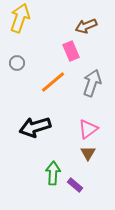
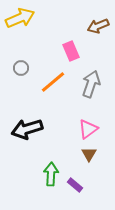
yellow arrow: rotated 48 degrees clockwise
brown arrow: moved 12 px right
gray circle: moved 4 px right, 5 px down
gray arrow: moved 1 px left, 1 px down
black arrow: moved 8 px left, 2 px down
brown triangle: moved 1 px right, 1 px down
green arrow: moved 2 px left, 1 px down
